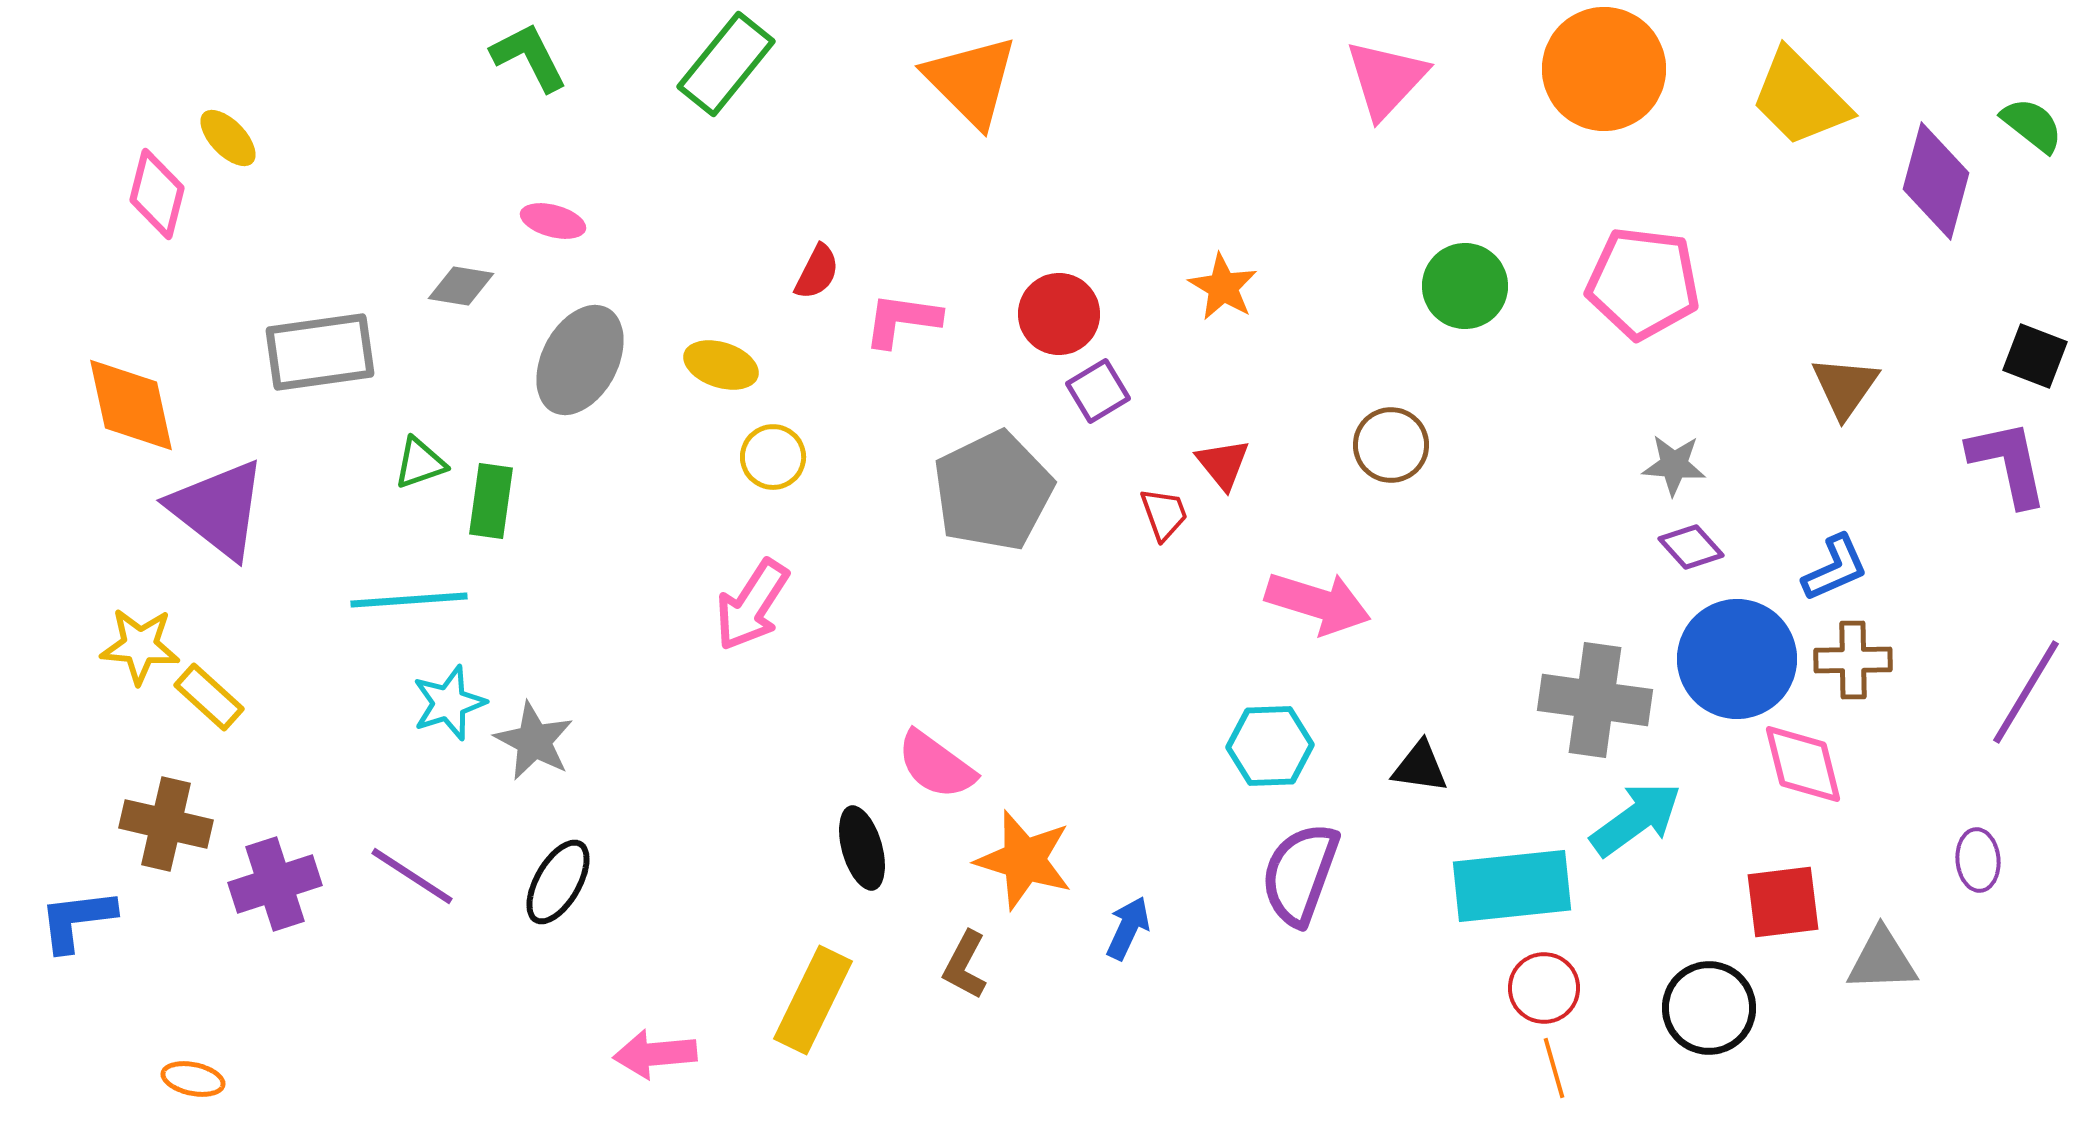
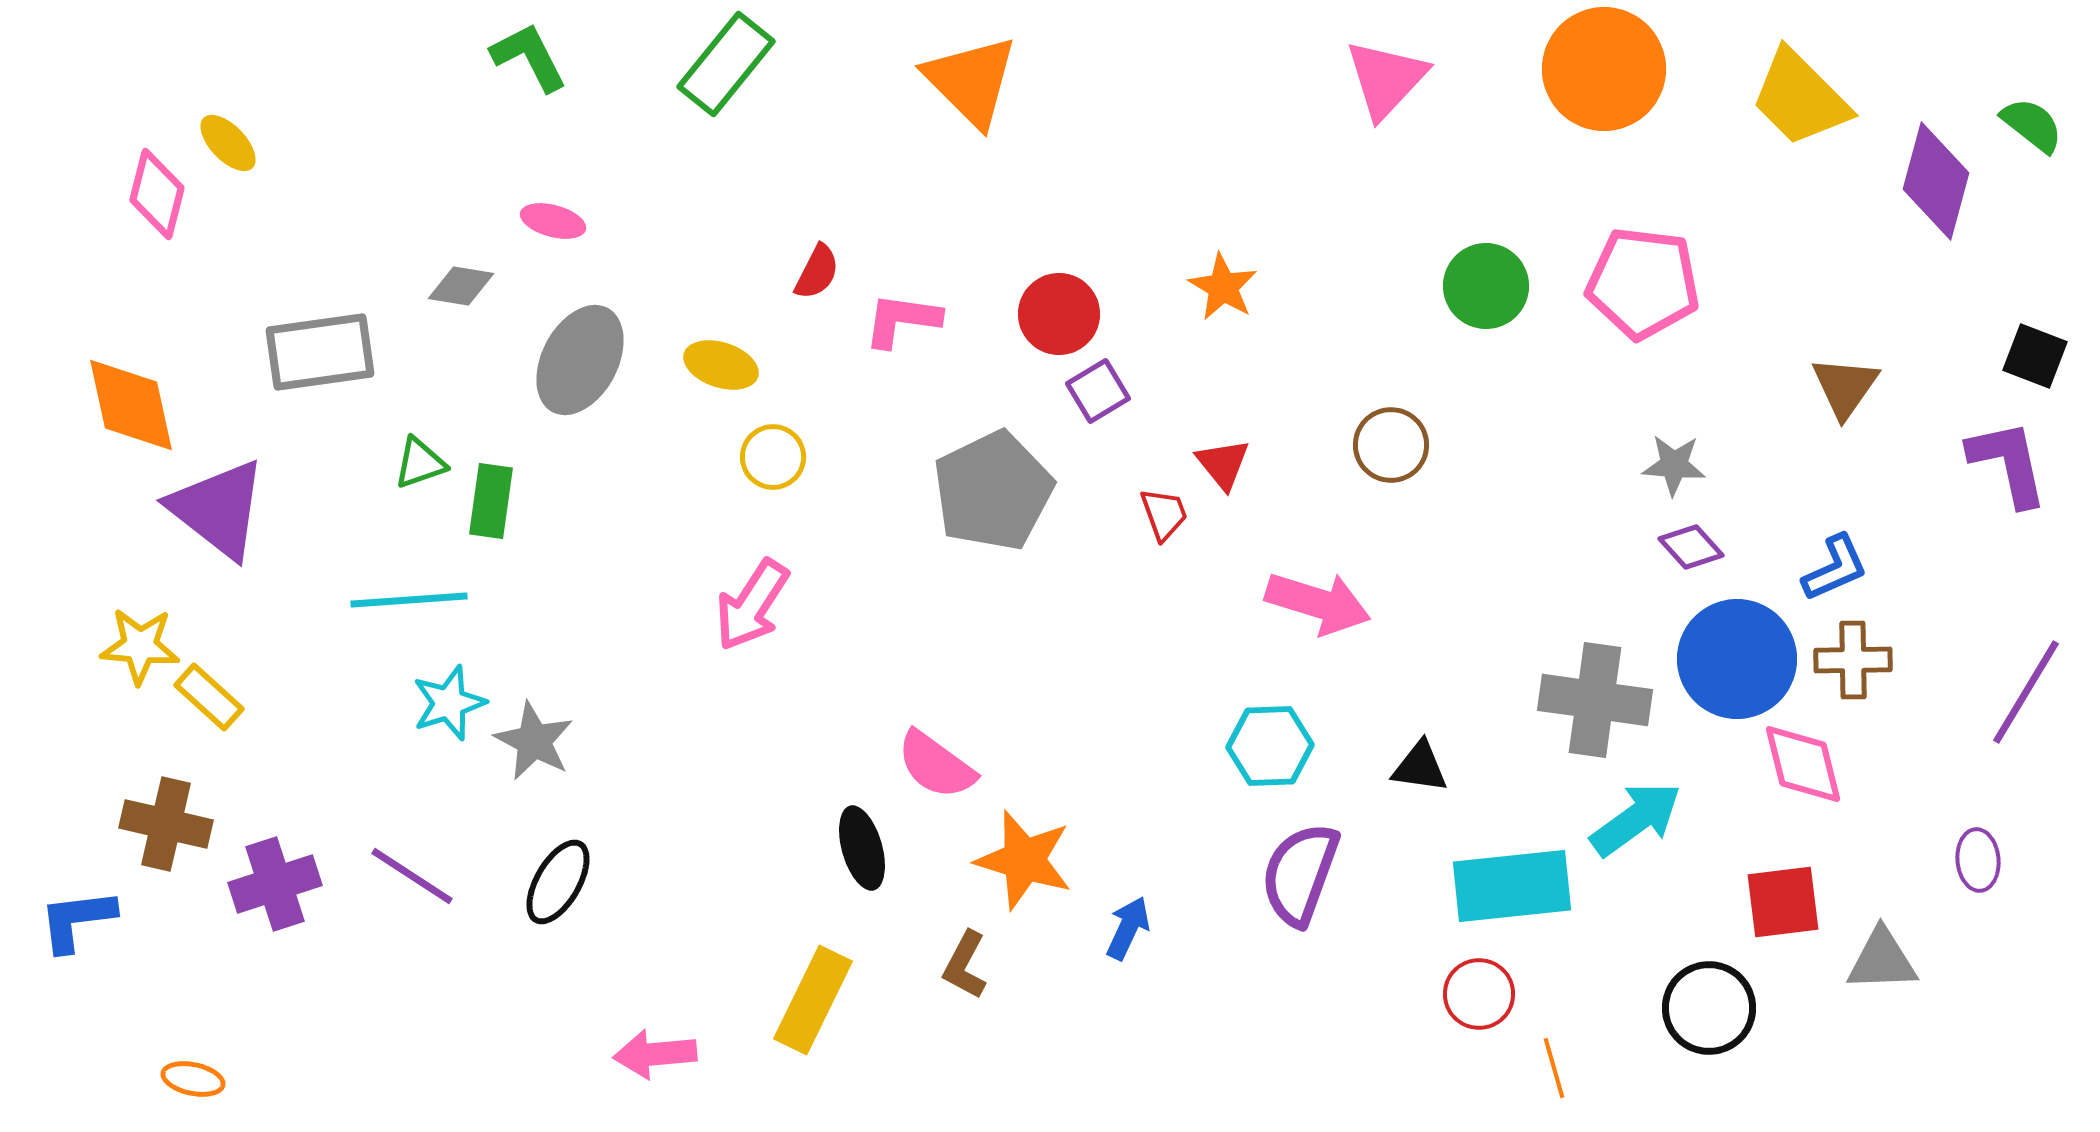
yellow ellipse at (228, 138): moved 5 px down
green circle at (1465, 286): moved 21 px right
red circle at (1544, 988): moved 65 px left, 6 px down
